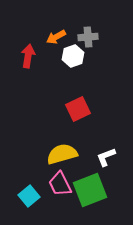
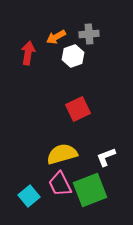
gray cross: moved 1 px right, 3 px up
red arrow: moved 3 px up
